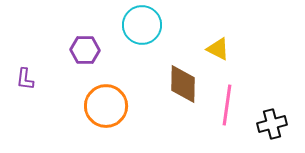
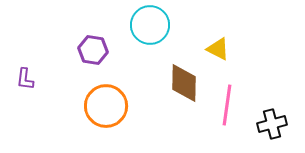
cyan circle: moved 8 px right
purple hexagon: moved 8 px right; rotated 8 degrees clockwise
brown diamond: moved 1 px right, 1 px up
